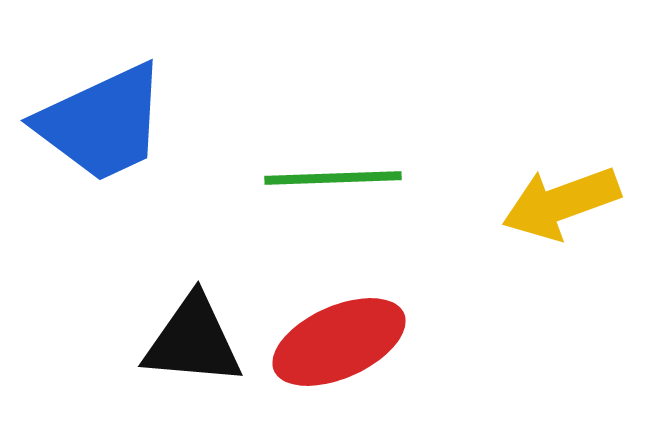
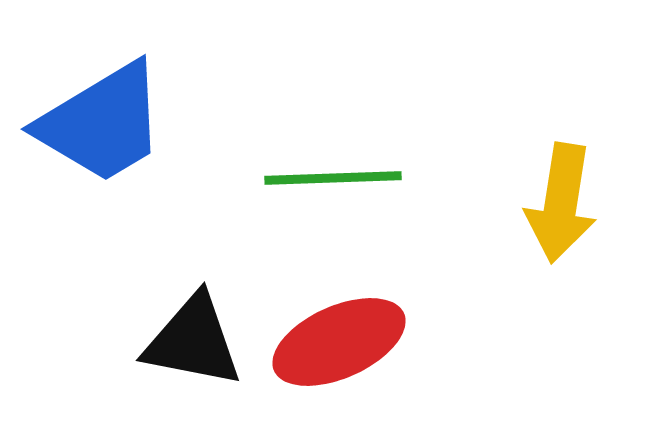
blue trapezoid: rotated 6 degrees counterclockwise
yellow arrow: rotated 61 degrees counterclockwise
black triangle: rotated 6 degrees clockwise
